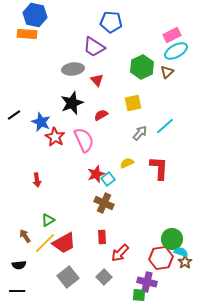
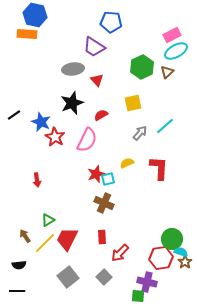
pink semicircle at (84, 140): moved 3 px right; rotated 50 degrees clockwise
cyan square at (108, 179): rotated 24 degrees clockwise
red trapezoid at (64, 243): moved 3 px right, 4 px up; rotated 145 degrees clockwise
green square at (139, 295): moved 1 px left, 1 px down
